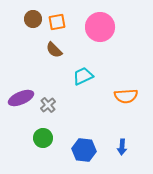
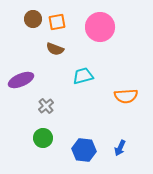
brown semicircle: moved 1 px right, 1 px up; rotated 24 degrees counterclockwise
cyan trapezoid: rotated 10 degrees clockwise
purple ellipse: moved 18 px up
gray cross: moved 2 px left, 1 px down
blue arrow: moved 2 px left, 1 px down; rotated 21 degrees clockwise
